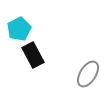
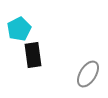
black rectangle: rotated 20 degrees clockwise
